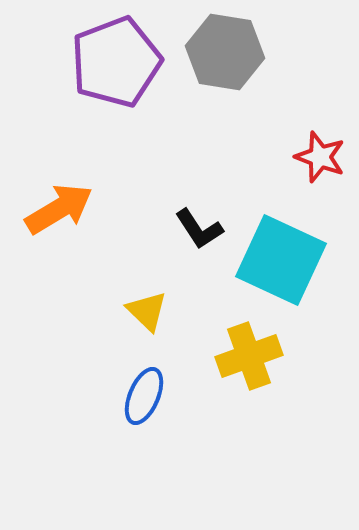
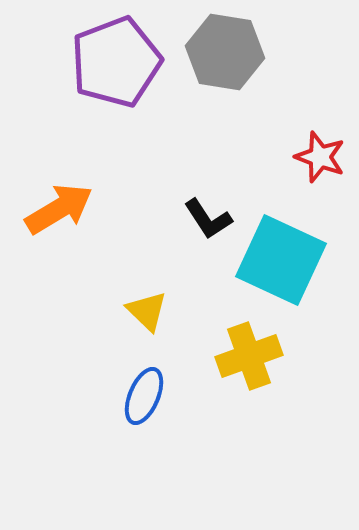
black L-shape: moved 9 px right, 10 px up
